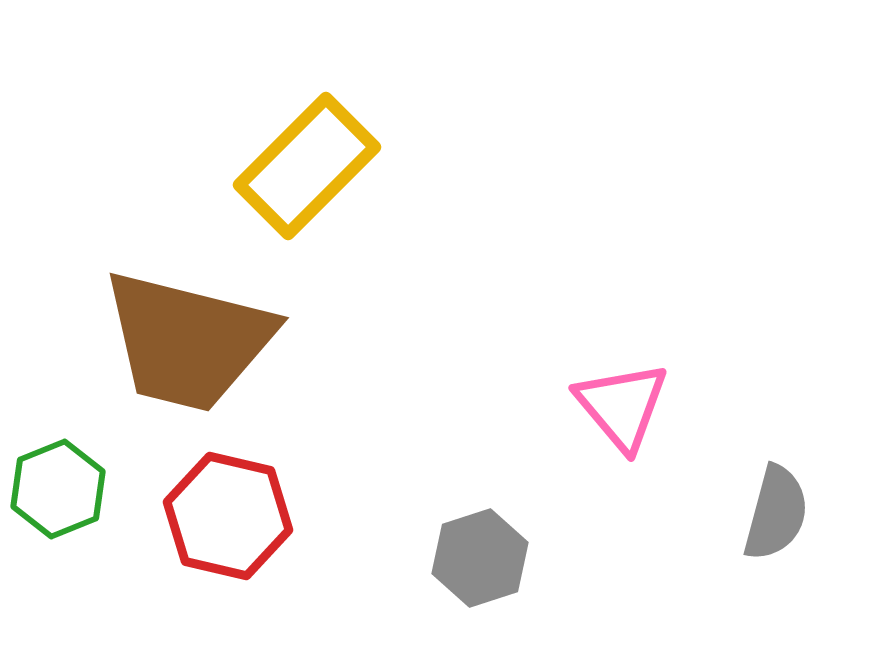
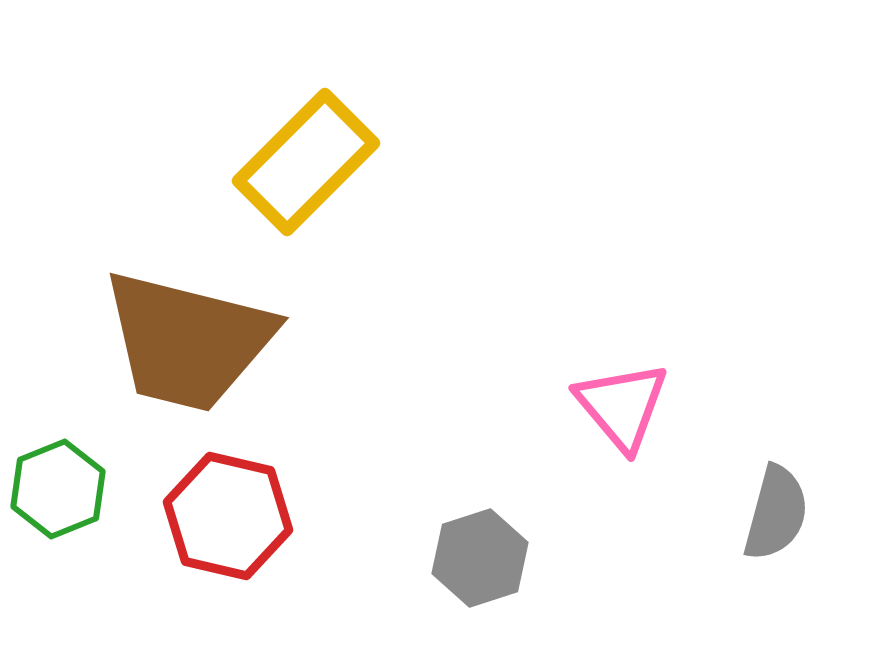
yellow rectangle: moved 1 px left, 4 px up
